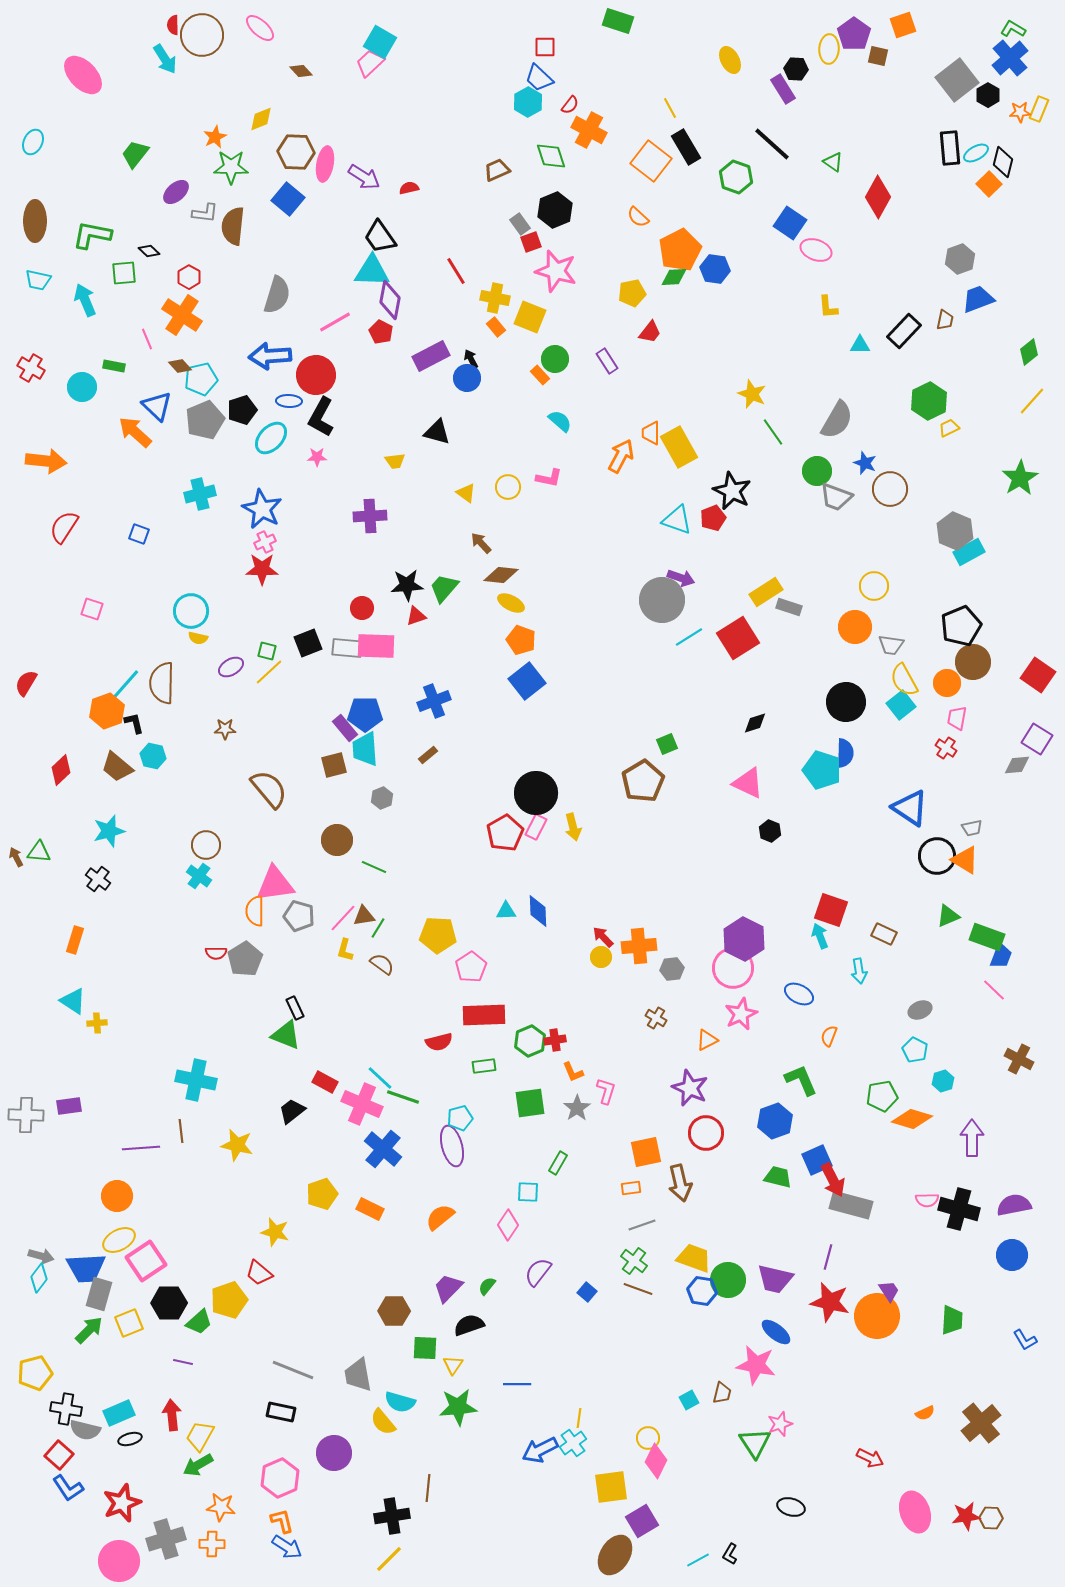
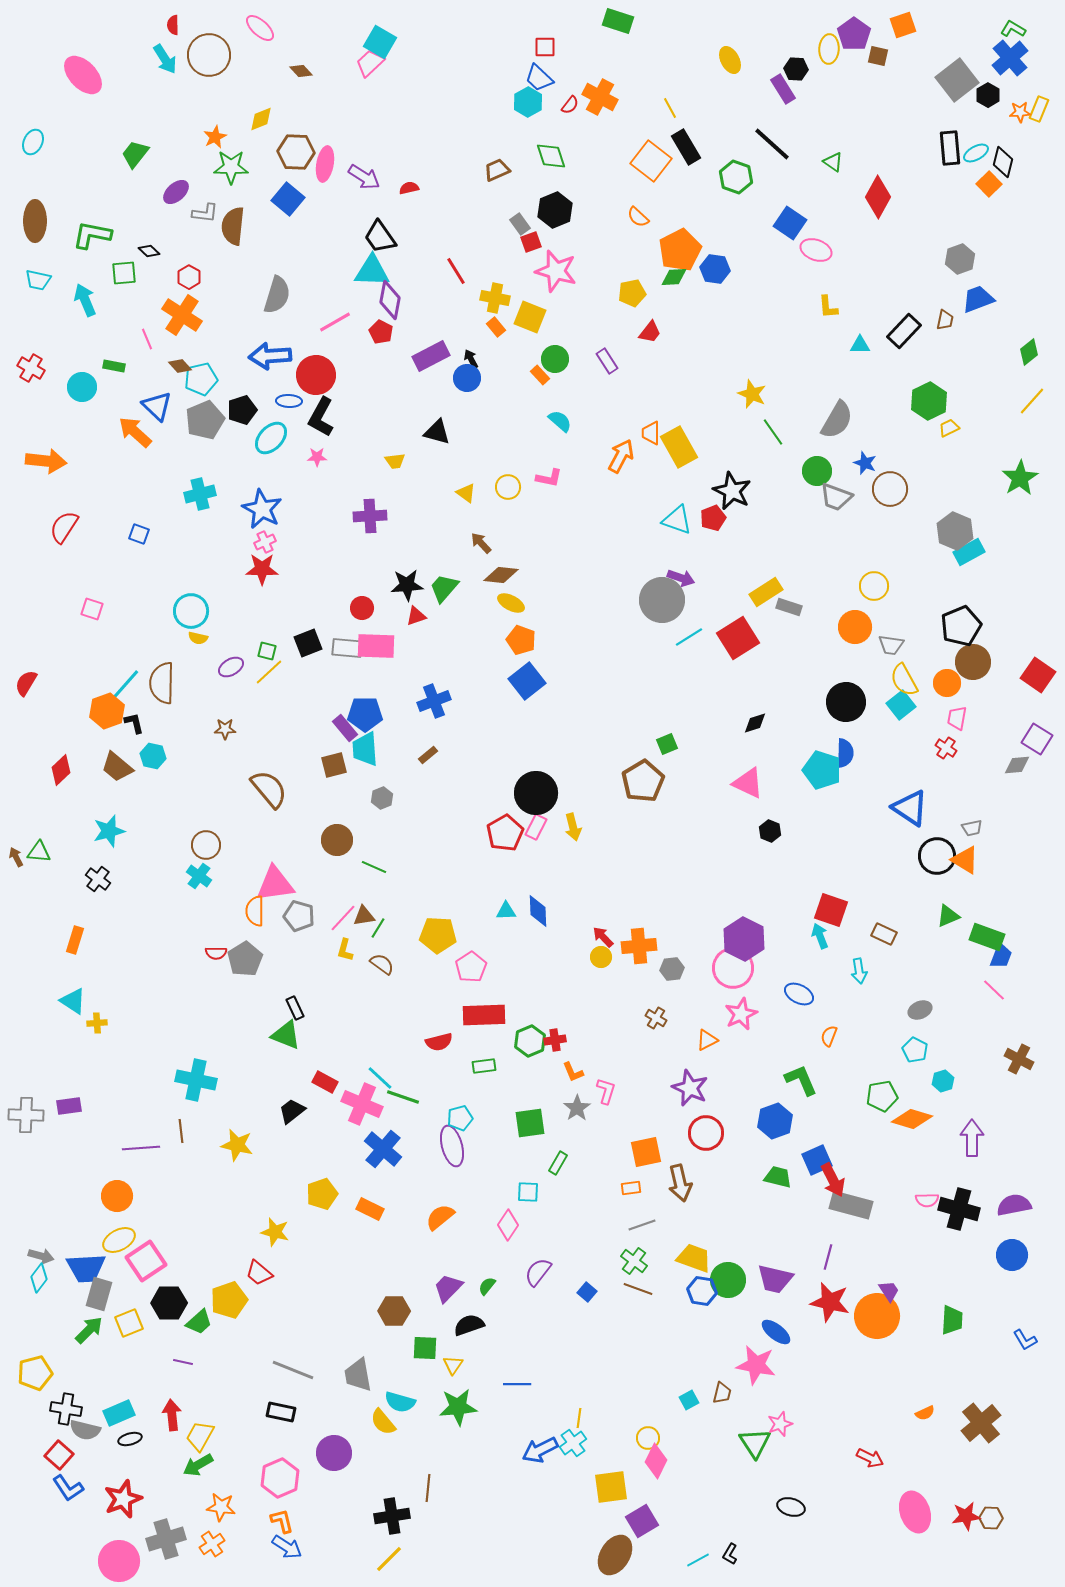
brown circle at (202, 35): moved 7 px right, 20 px down
orange cross at (589, 130): moved 11 px right, 33 px up
green square at (530, 1103): moved 20 px down
red star at (122, 1503): moved 1 px right, 4 px up
orange cross at (212, 1544): rotated 35 degrees counterclockwise
